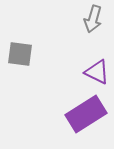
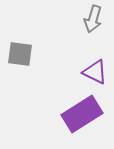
purple triangle: moved 2 px left
purple rectangle: moved 4 px left
